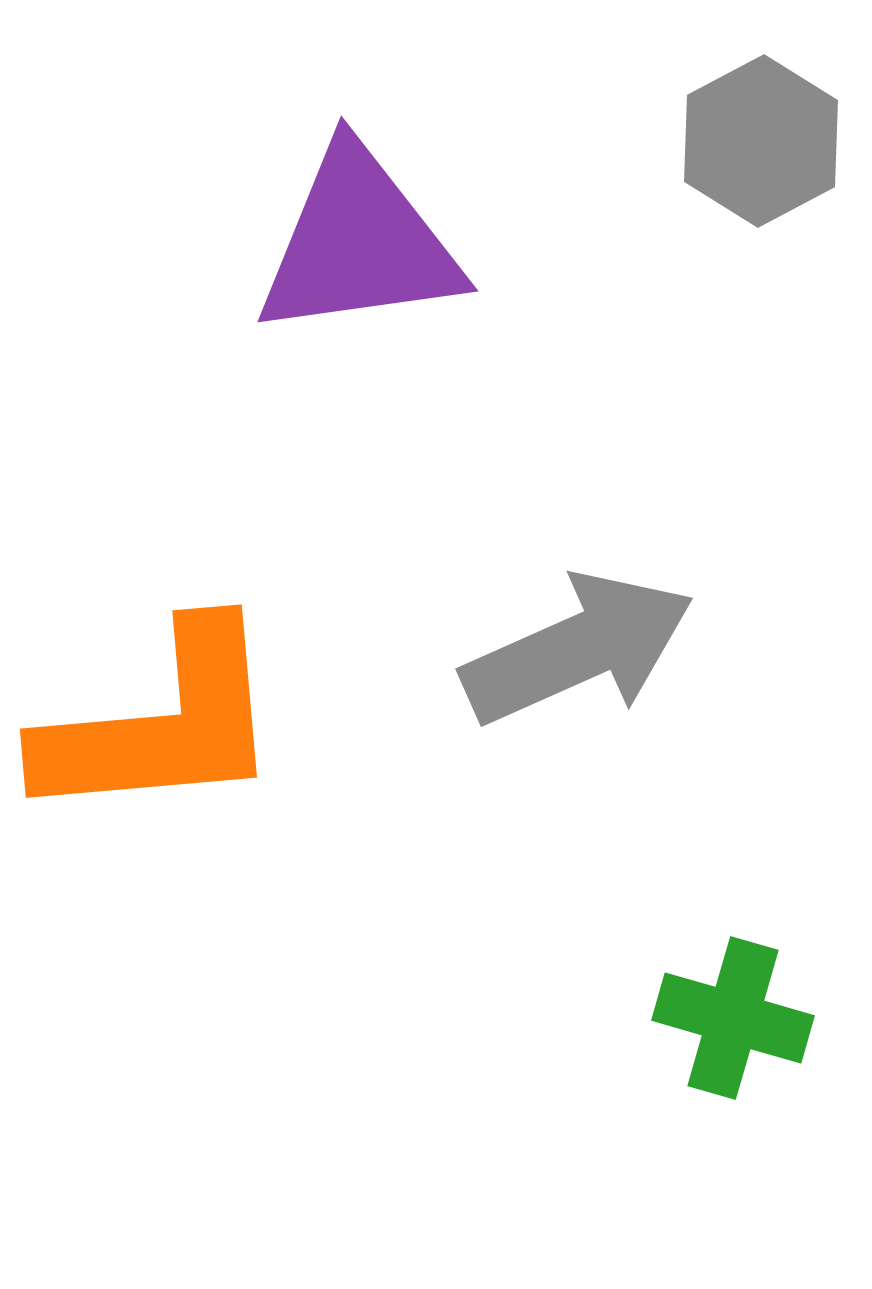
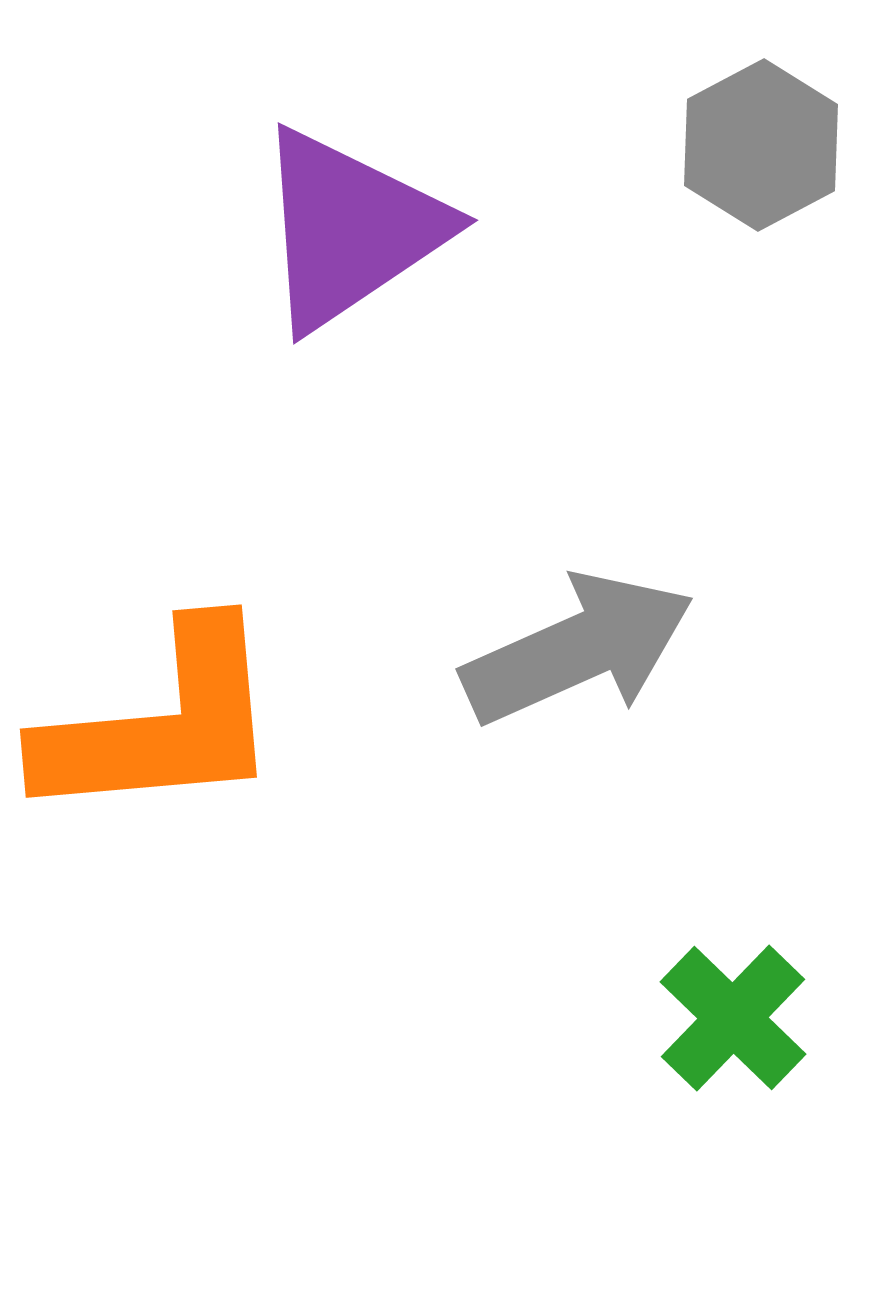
gray hexagon: moved 4 px down
purple triangle: moved 9 px left, 14 px up; rotated 26 degrees counterclockwise
green cross: rotated 28 degrees clockwise
